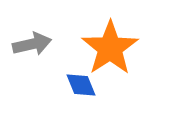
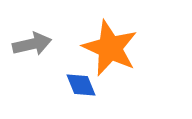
orange star: rotated 14 degrees counterclockwise
